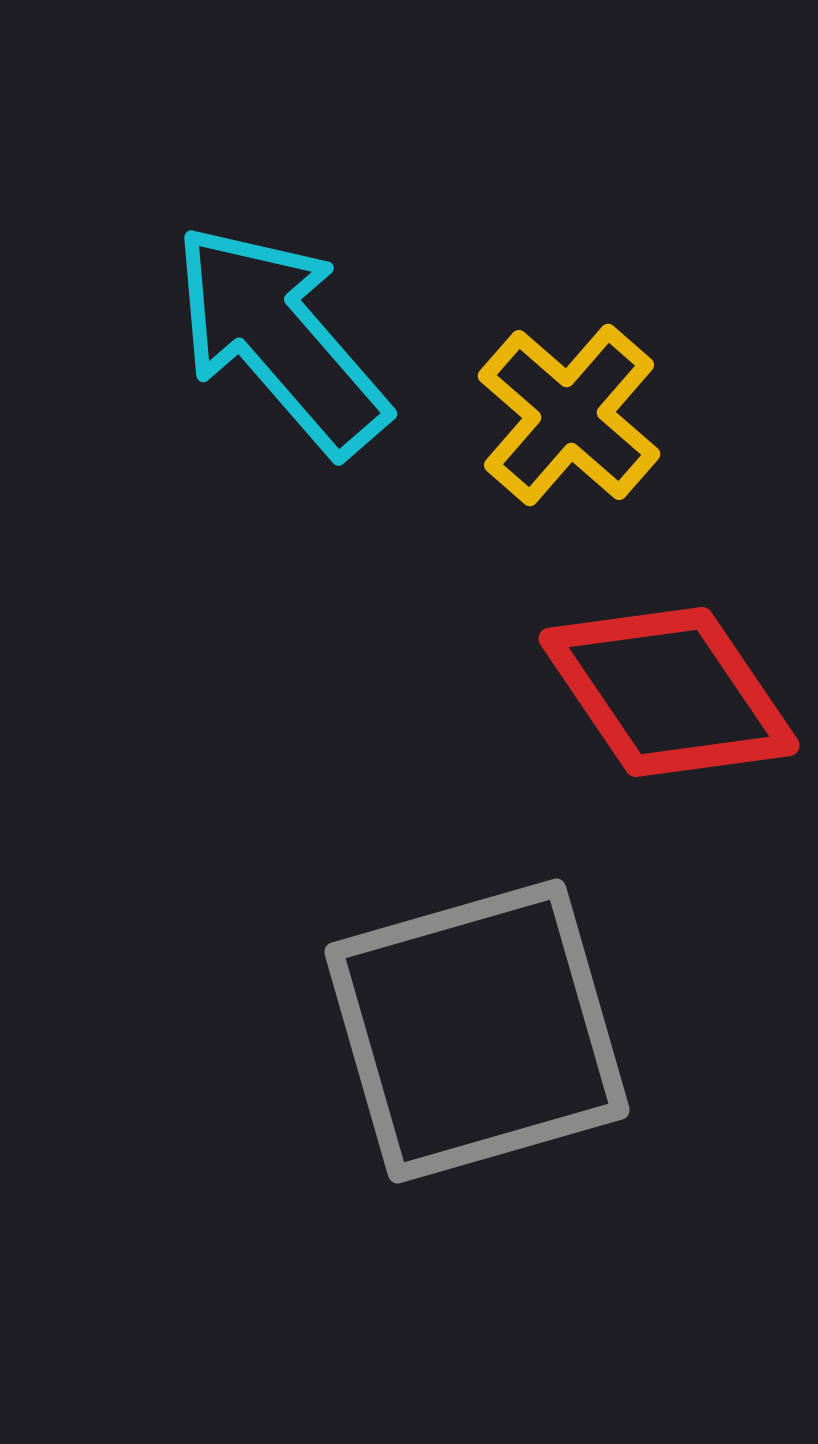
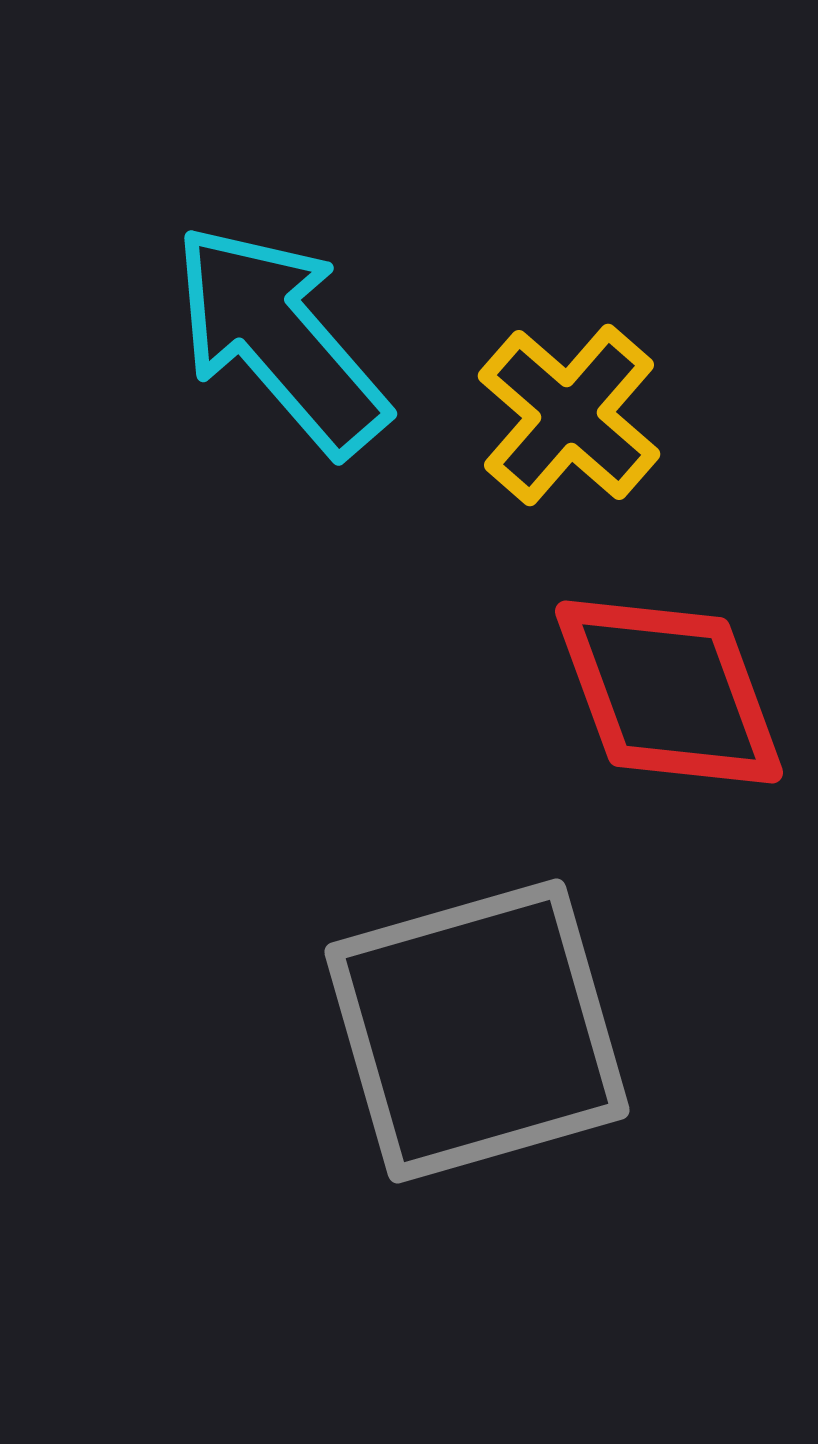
red diamond: rotated 14 degrees clockwise
